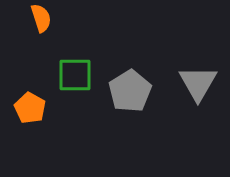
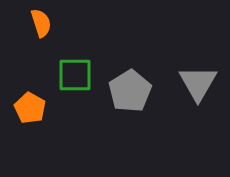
orange semicircle: moved 5 px down
